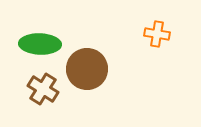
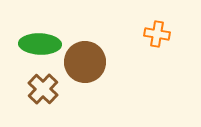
brown circle: moved 2 px left, 7 px up
brown cross: rotated 12 degrees clockwise
